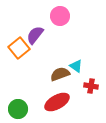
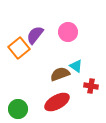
pink circle: moved 8 px right, 16 px down
